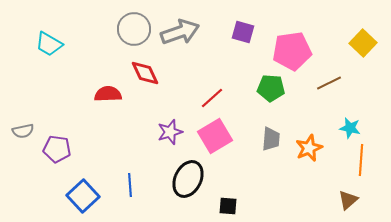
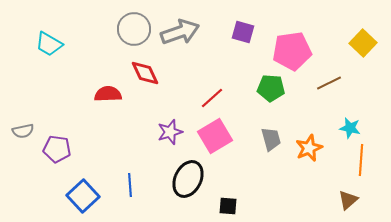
gray trapezoid: rotated 20 degrees counterclockwise
